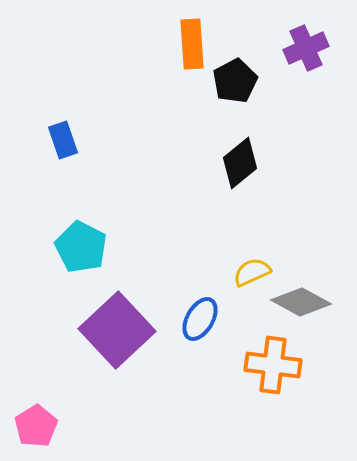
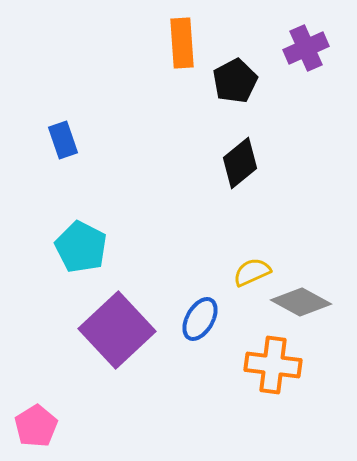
orange rectangle: moved 10 px left, 1 px up
